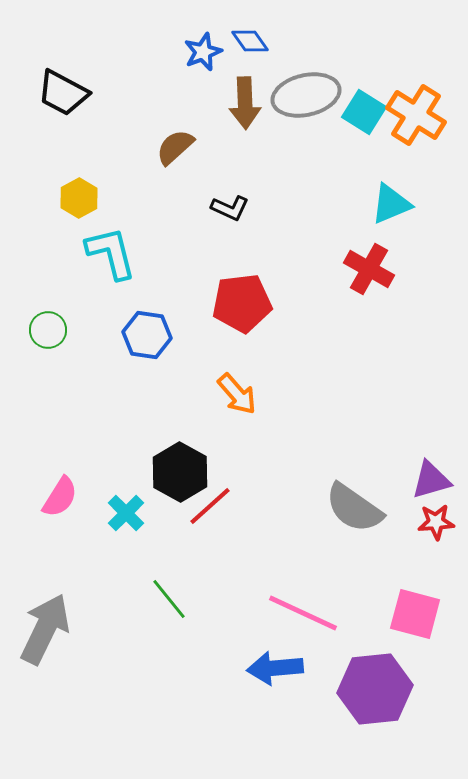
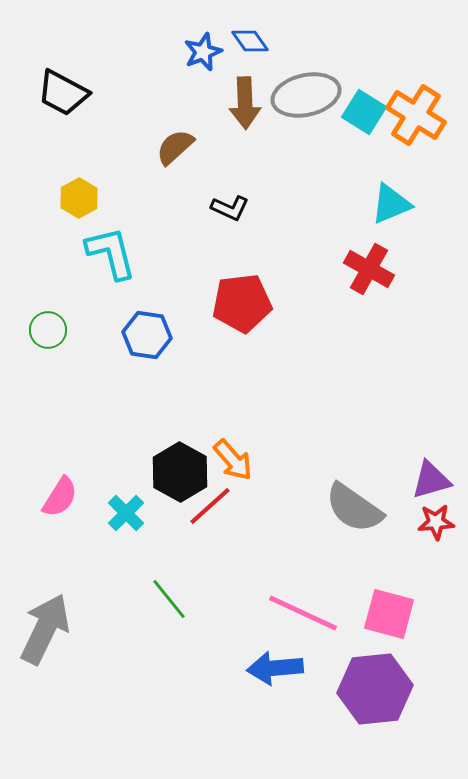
orange arrow: moved 4 px left, 66 px down
pink square: moved 26 px left
